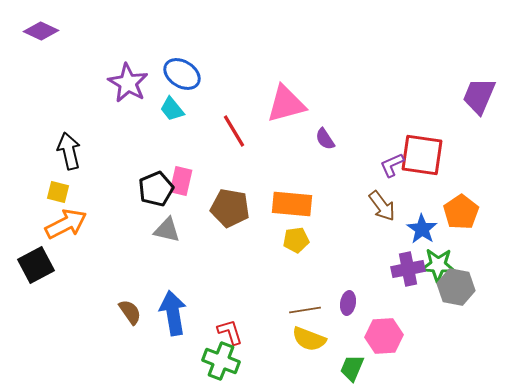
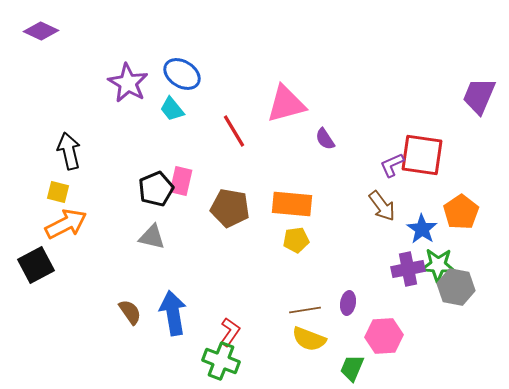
gray triangle: moved 15 px left, 7 px down
red L-shape: rotated 52 degrees clockwise
